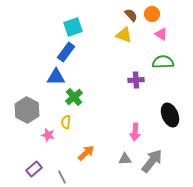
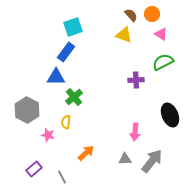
green semicircle: rotated 25 degrees counterclockwise
